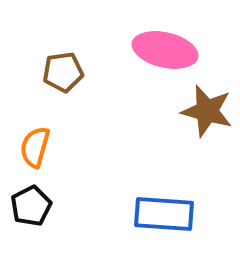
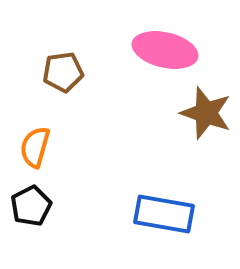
brown star: moved 1 px left, 2 px down; rotated 4 degrees clockwise
blue rectangle: rotated 6 degrees clockwise
